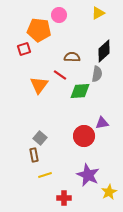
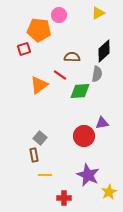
orange triangle: rotated 18 degrees clockwise
yellow line: rotated 16 degrees clockwise
